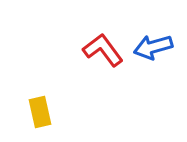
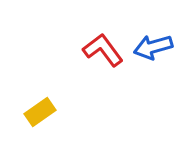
yellow rectangle: rotated 68 degrees clockwise
